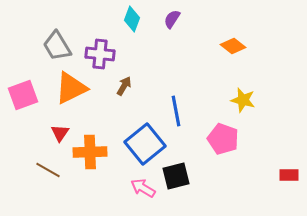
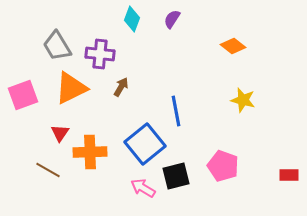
brown arrow: moved 3 px left, 1 px down
pink pentagon: moved 27 px down
